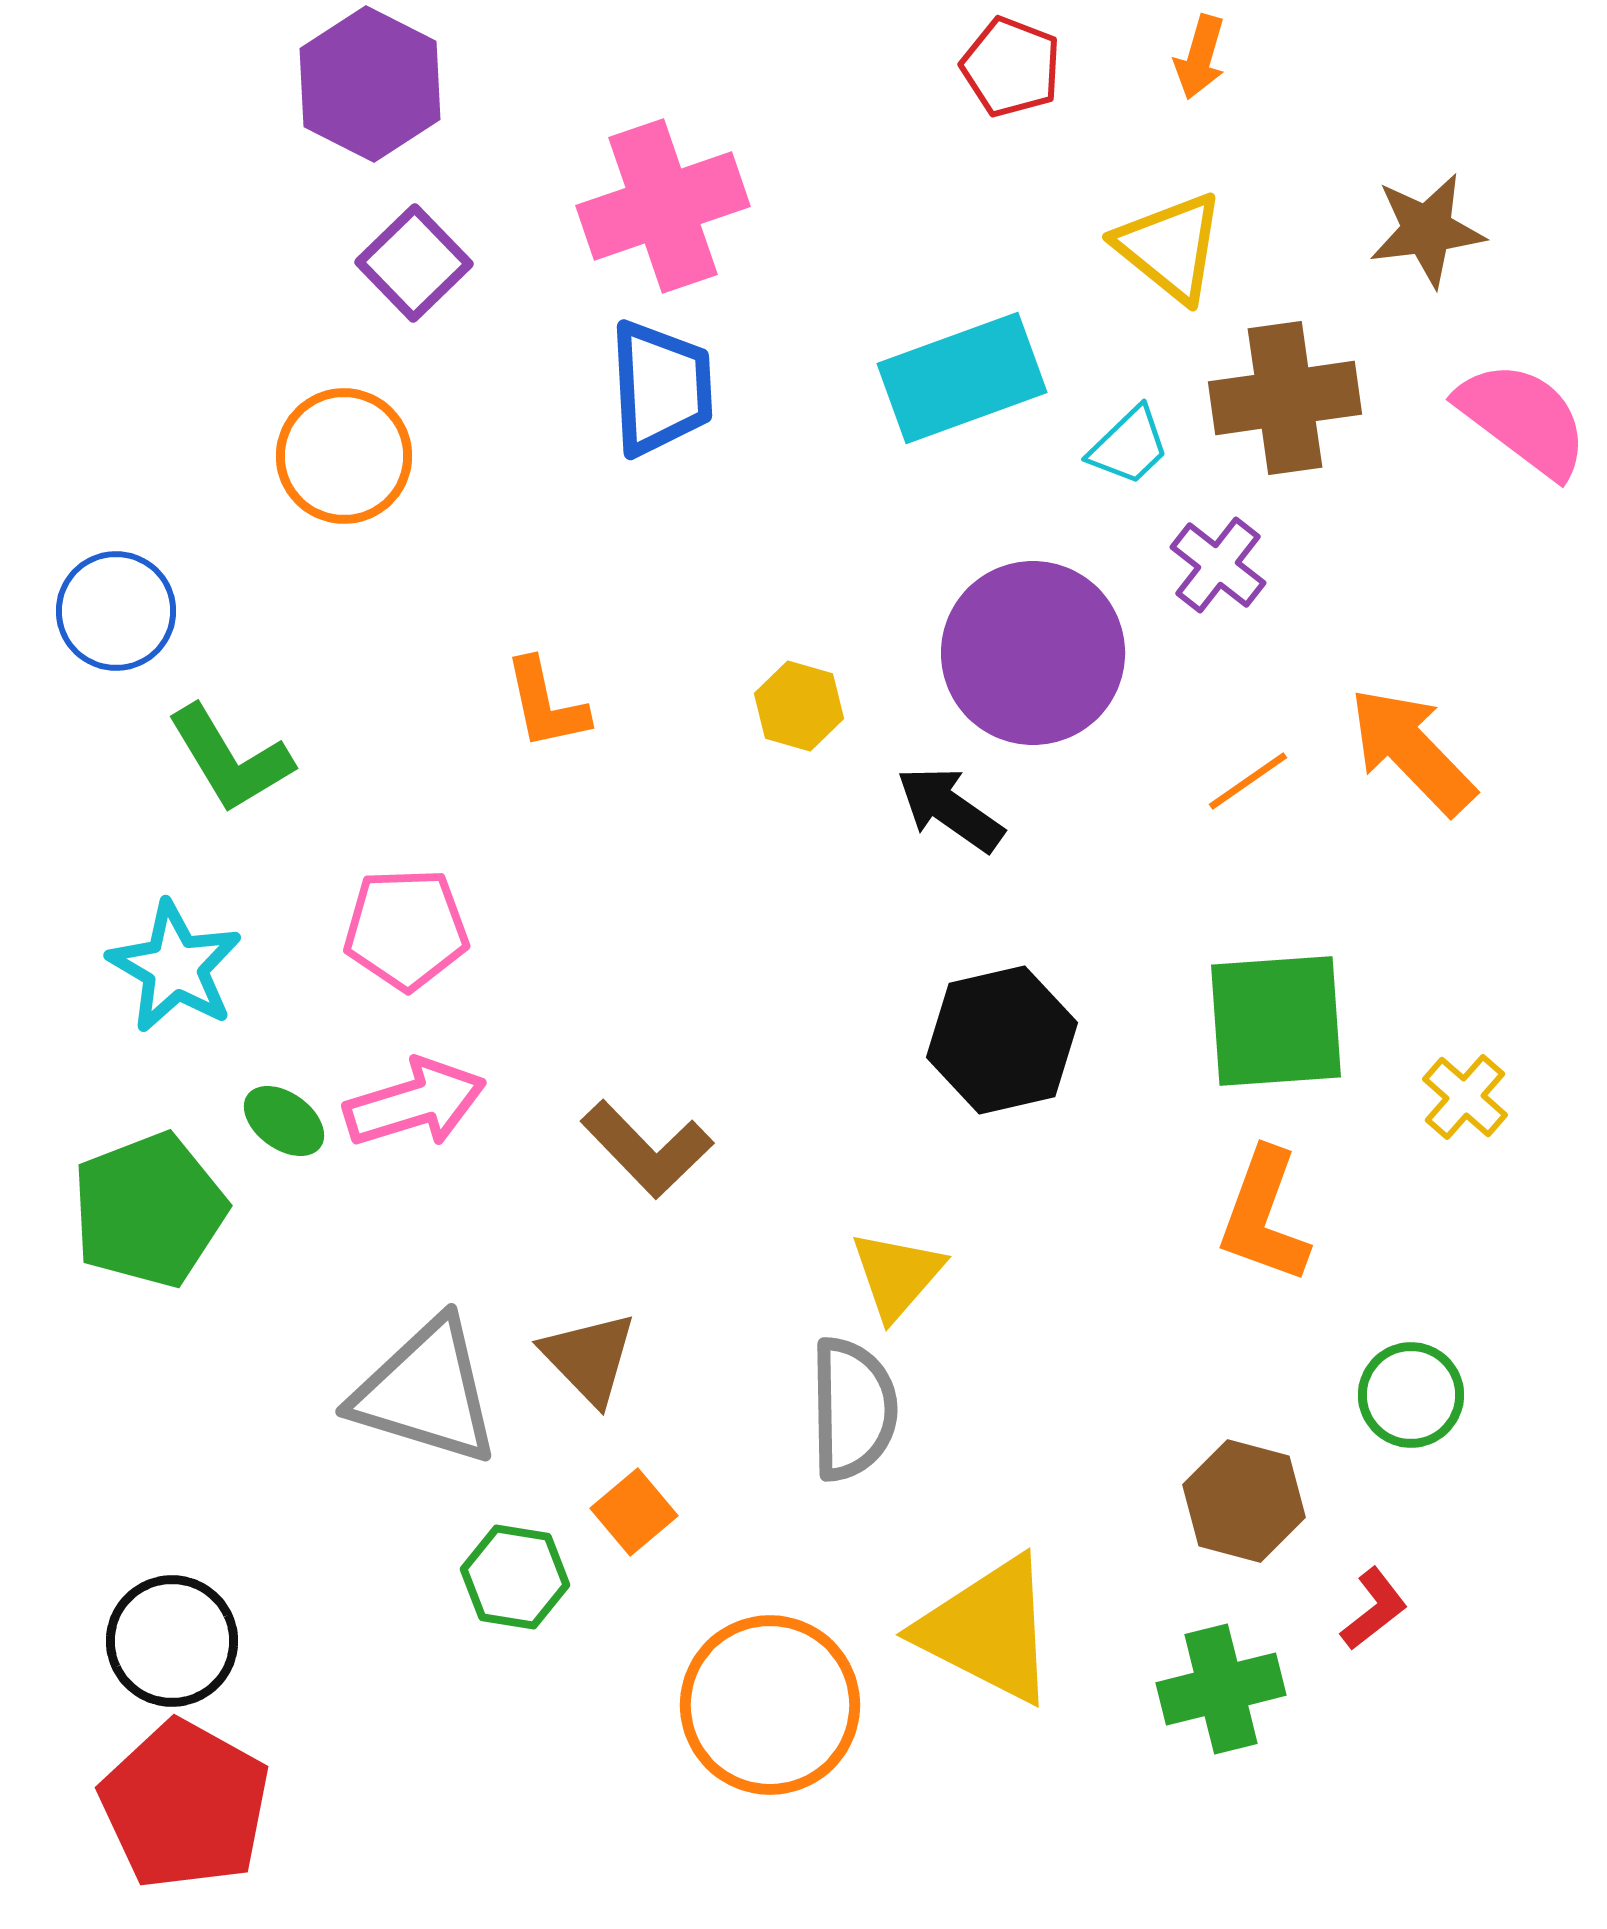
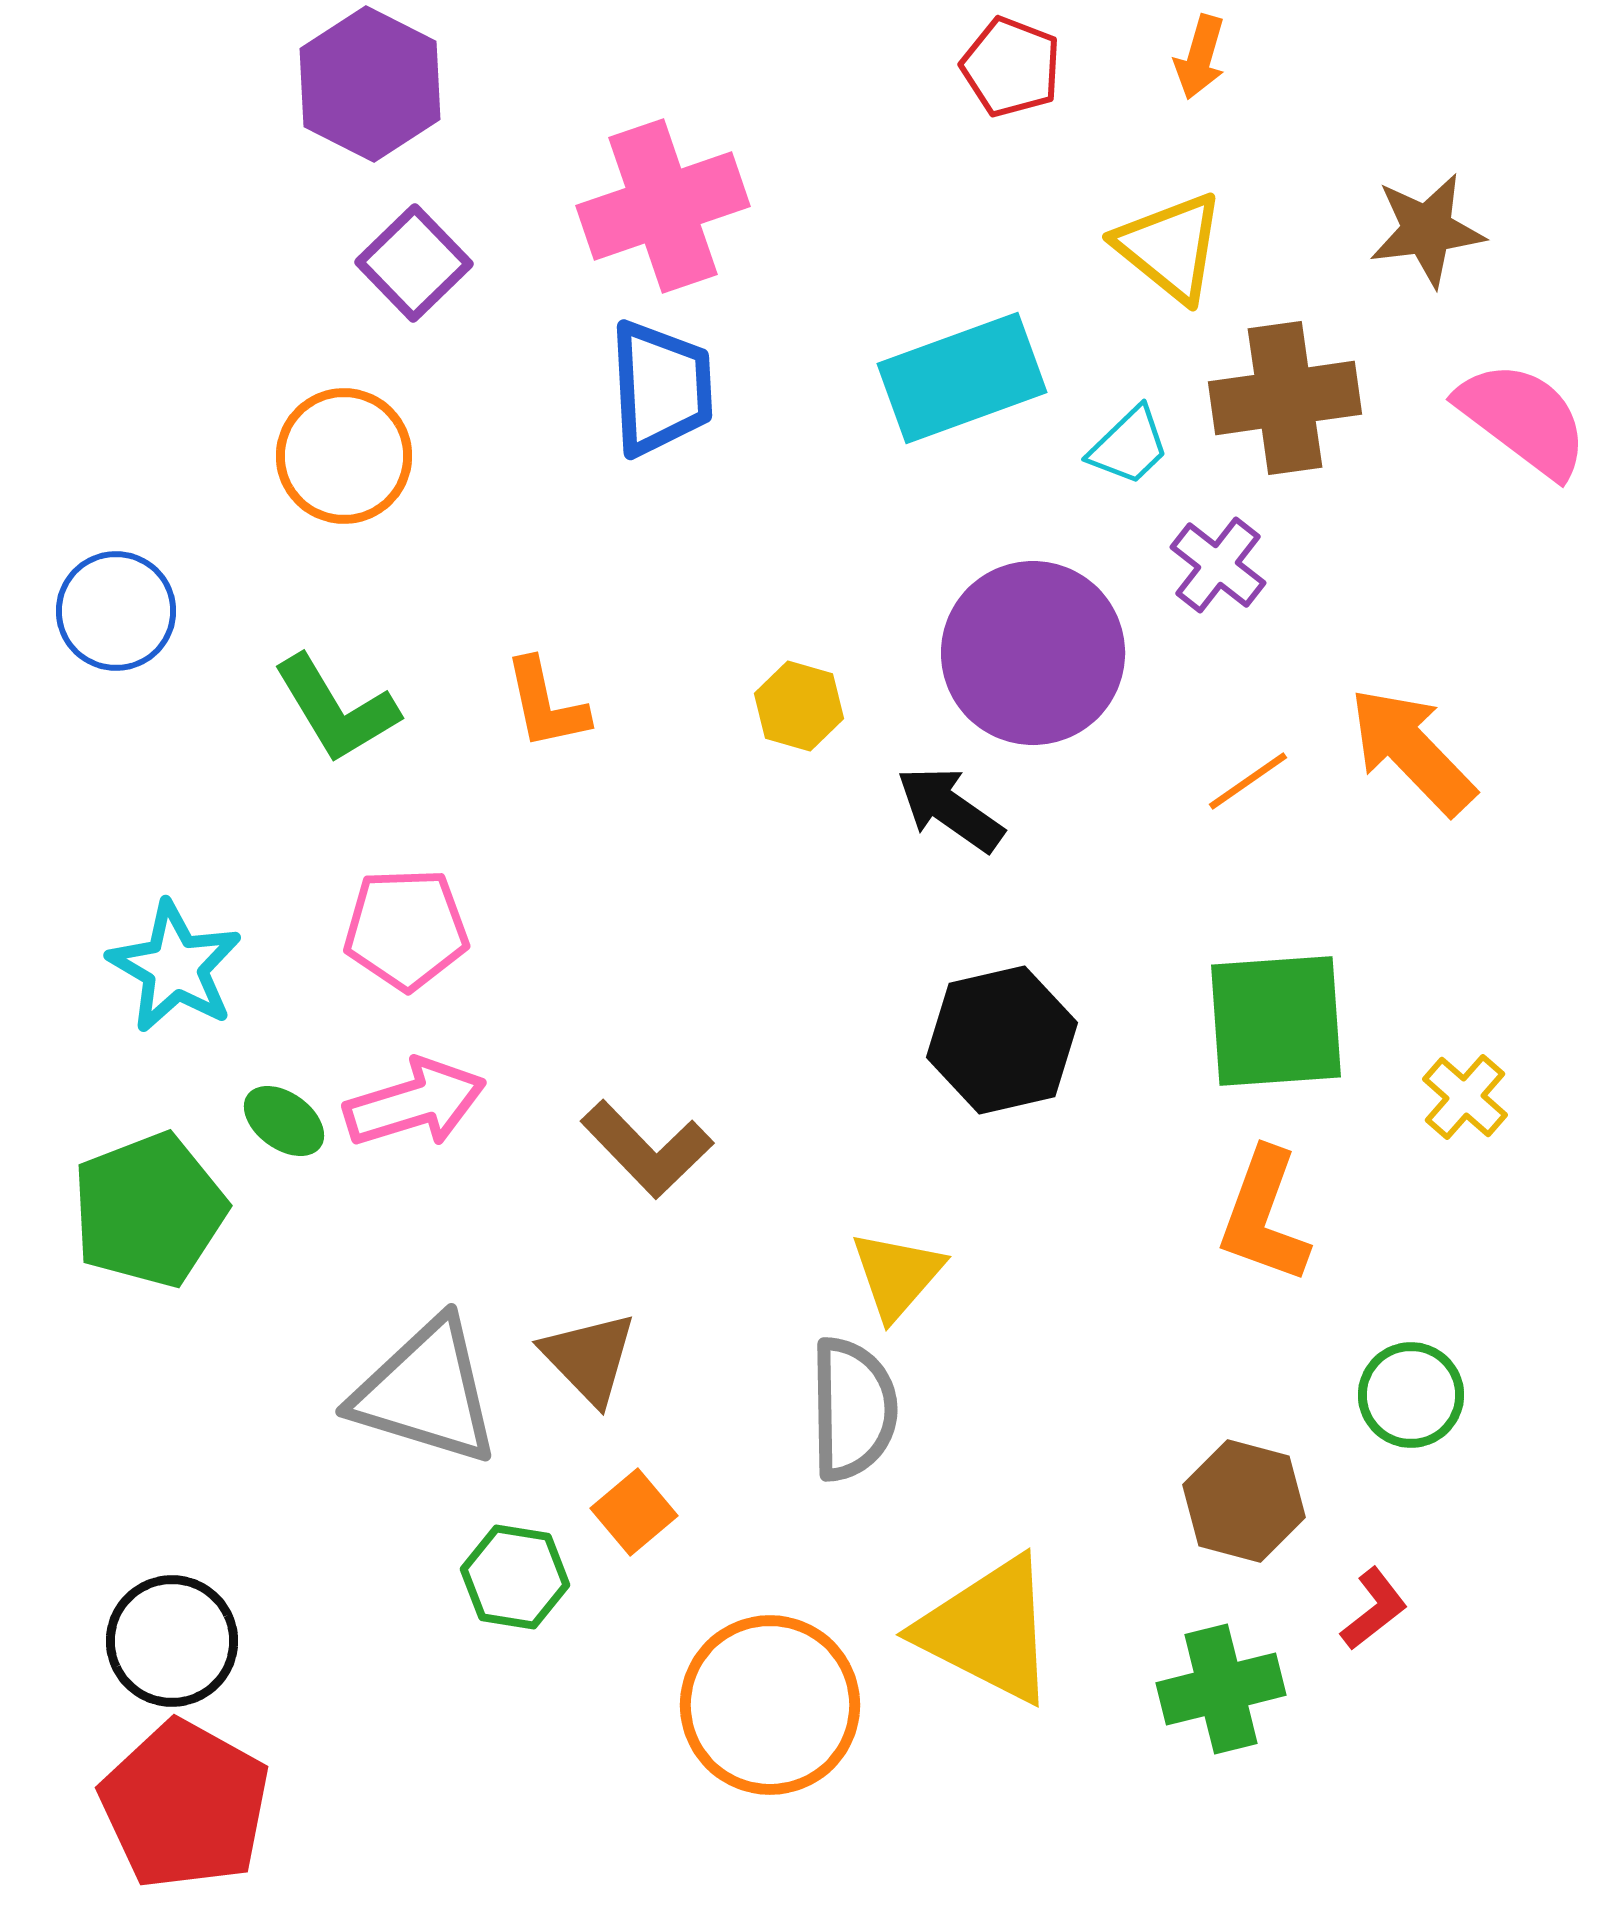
green L-shape at (230, 759): moved 106 px right, 50 px up
